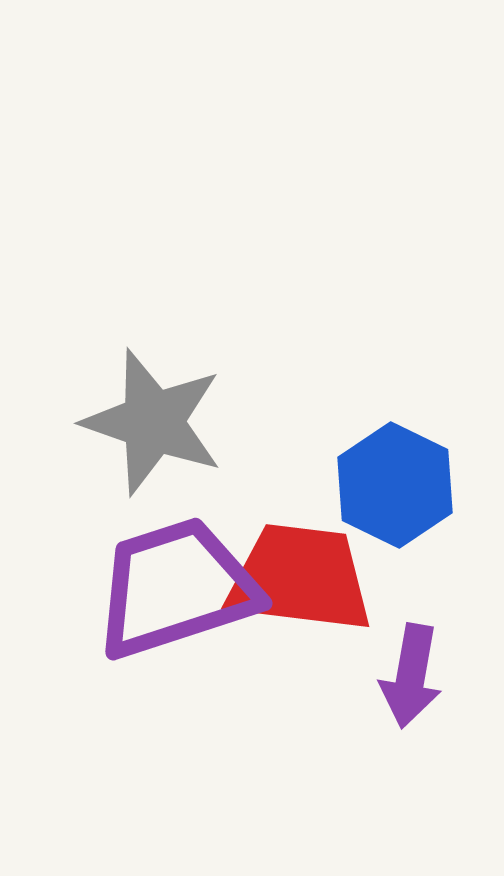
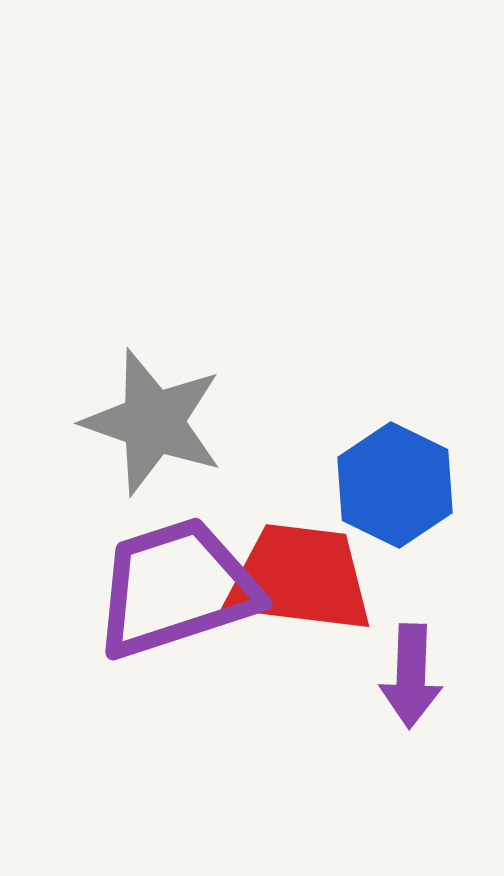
purple arrow: rotated 8 degrees counterclockwise
